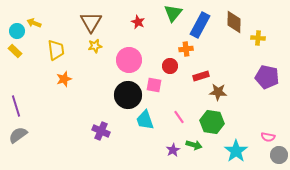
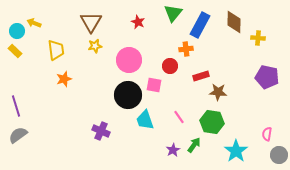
pink semicircle: moved 1 px left, 3 px up; rotated 88 degrees clockwise
green arrow: rotated 70 degrees counterclockwise
